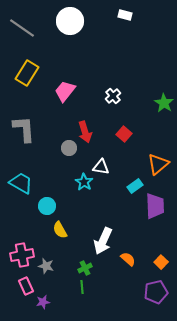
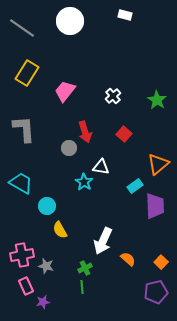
green star: moved 7 px left, 3 px up
